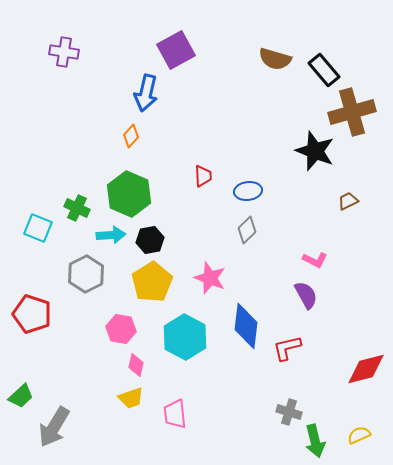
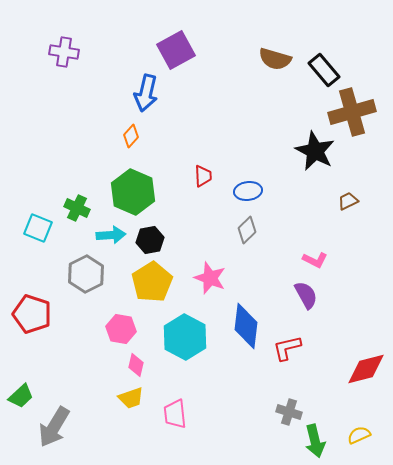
black star: rotated 6 degrees clockwise
green hexagon: moved 4 px right, 2 px up
